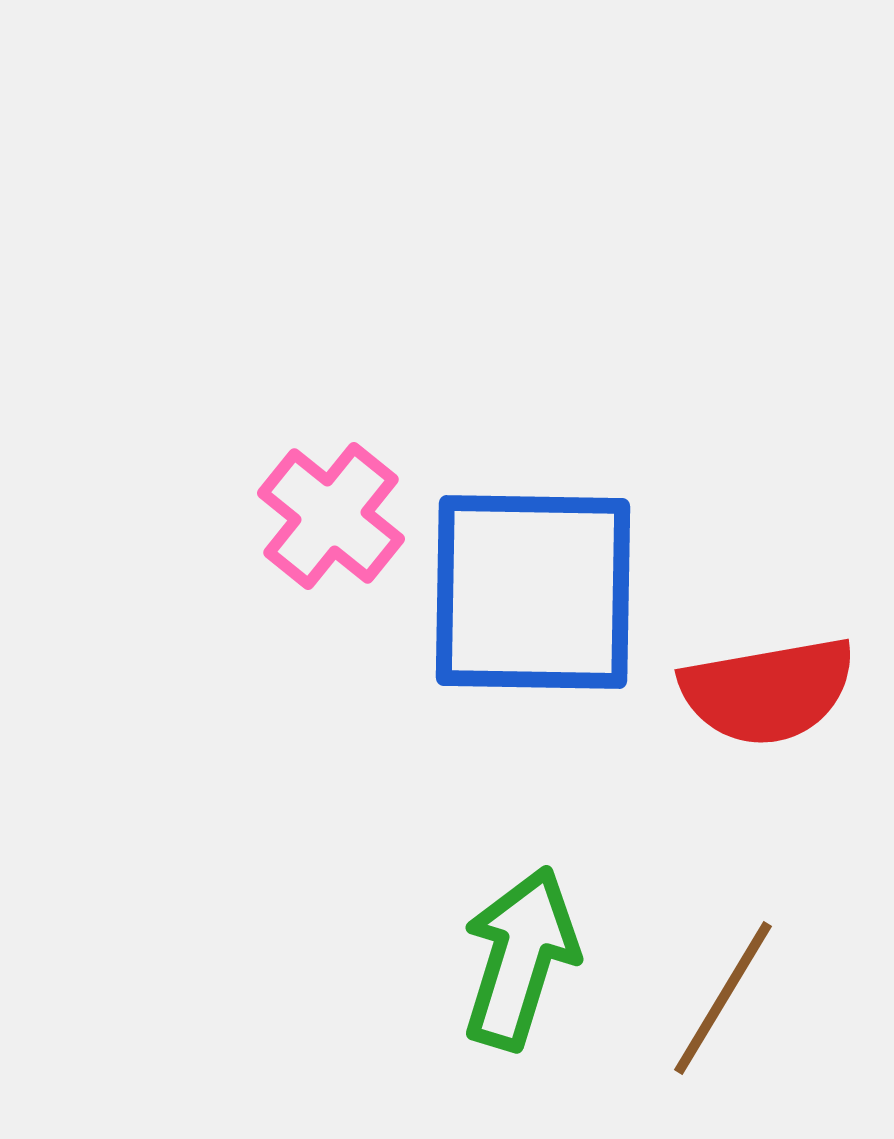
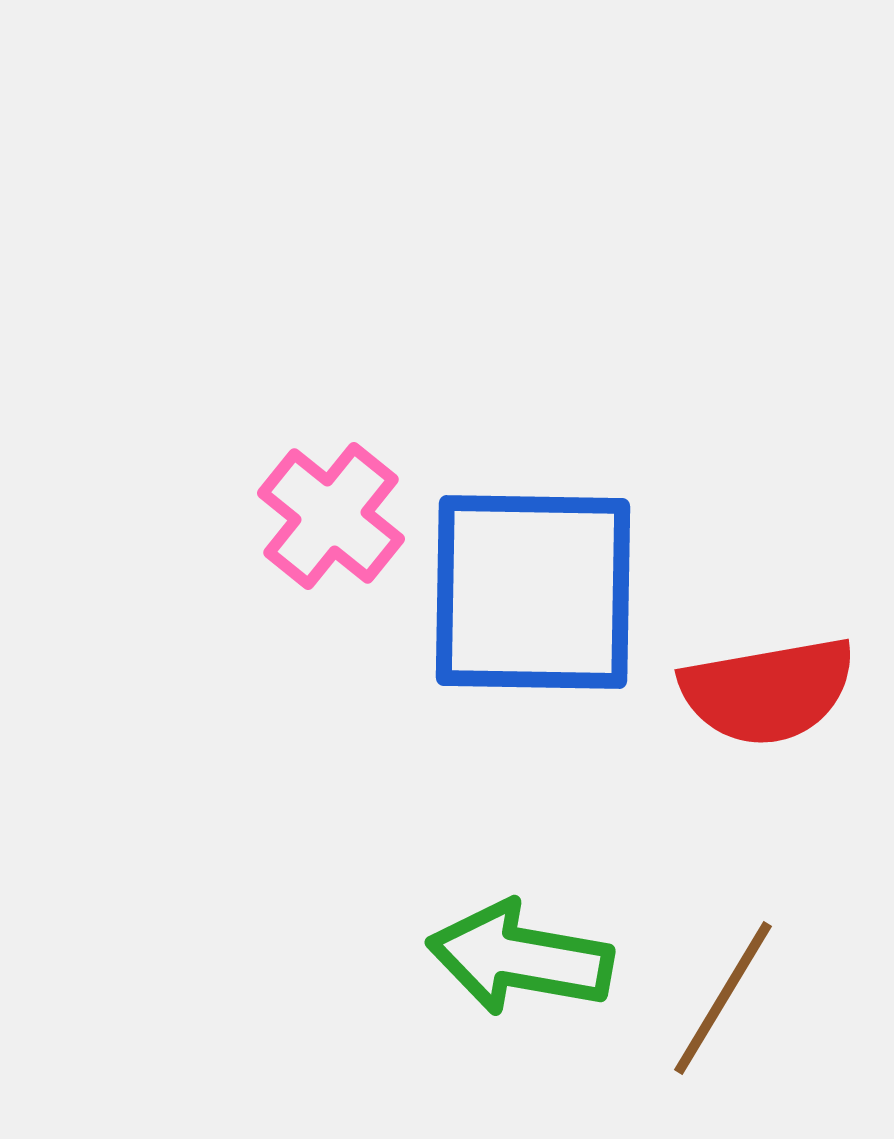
green arrow: rotated 97 degrees counterclockwise
